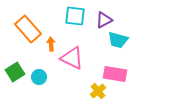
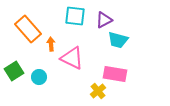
green square: moved 1 px left, 1 px up
